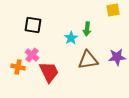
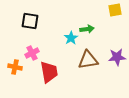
yellow square: moved 2 px right
black square: moved 3 px left, 4 px up
green arrow: rotated 104 degrees counterclockwise
pink cross: moved 2 px up; rotated 24 degrees clockwise
orange cross: moved 3 px left
red trapezoid: rotated 15 degrees clockwise
